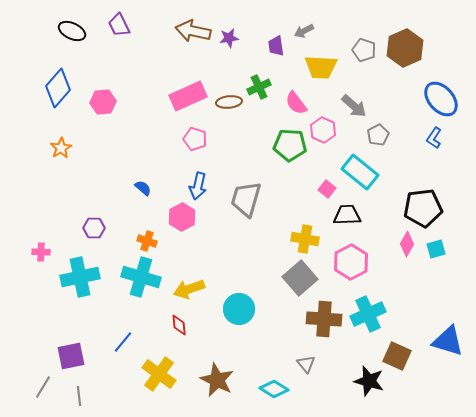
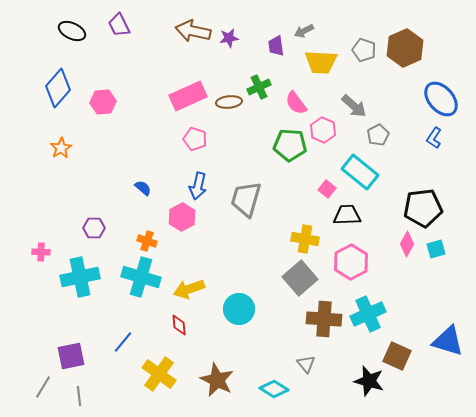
yellow trapezoid at (321, 67): moved 5 px up
